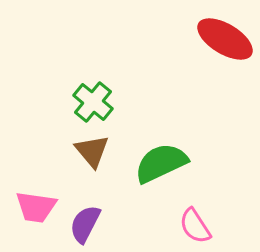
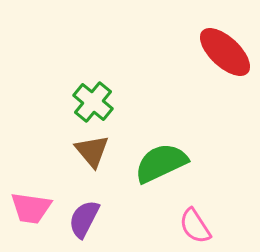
red ellipse: moved 13 px down; rotated 12 degrees clockwise
pink trapezoid: moved 5 px left, 1 px down
purple semicircle: moved 1 px left, 5 px up
